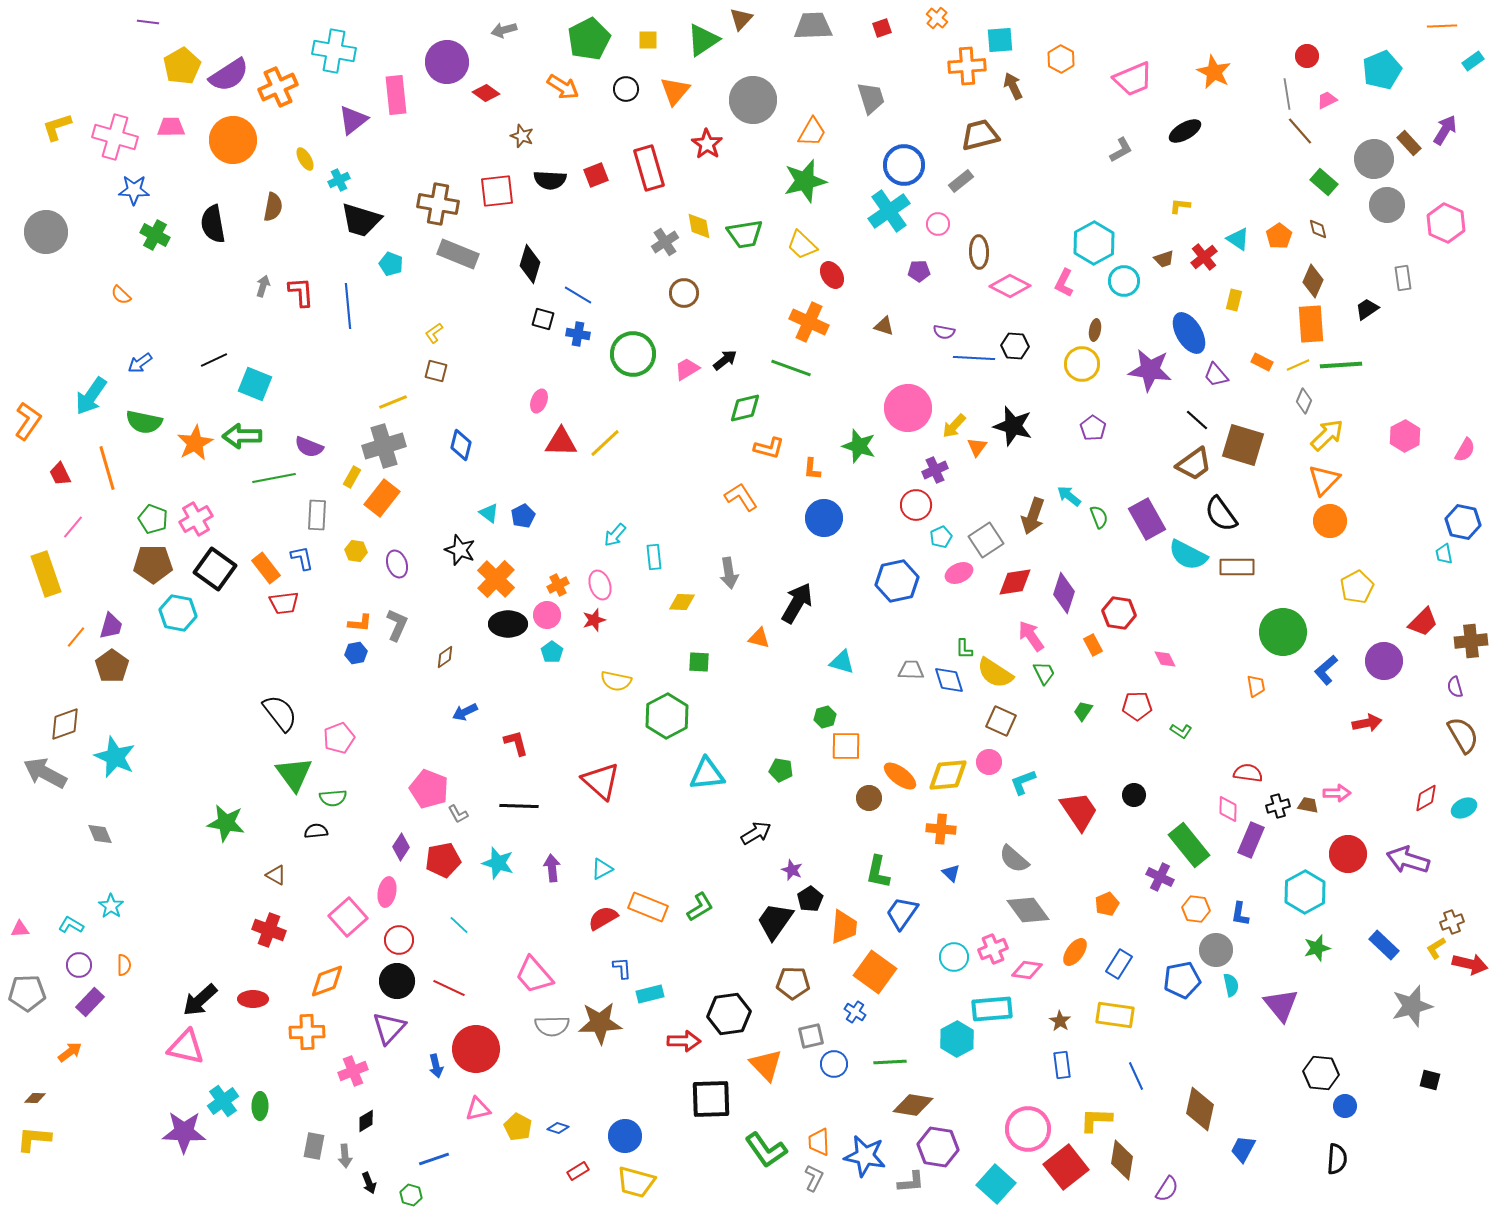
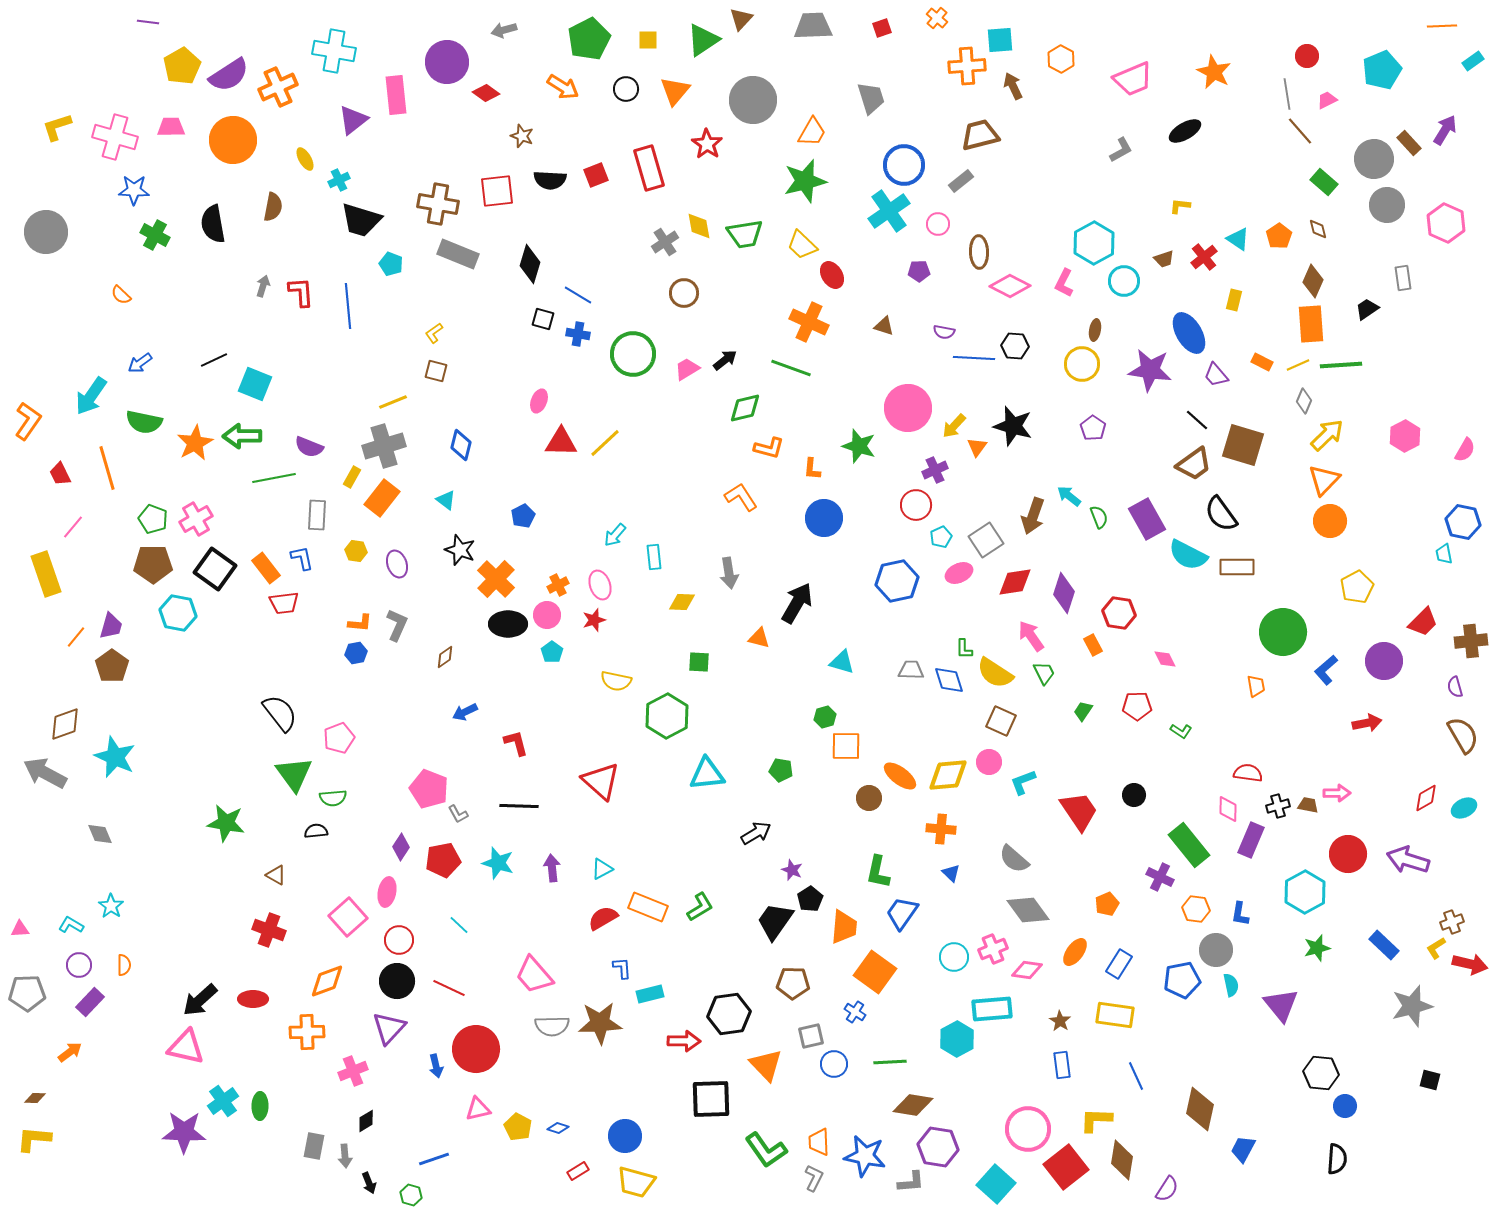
cyan triangle at (489, 513): moved 43 px left, 13 px up
